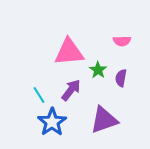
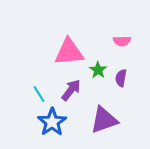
cyan line: moved 1 px up
